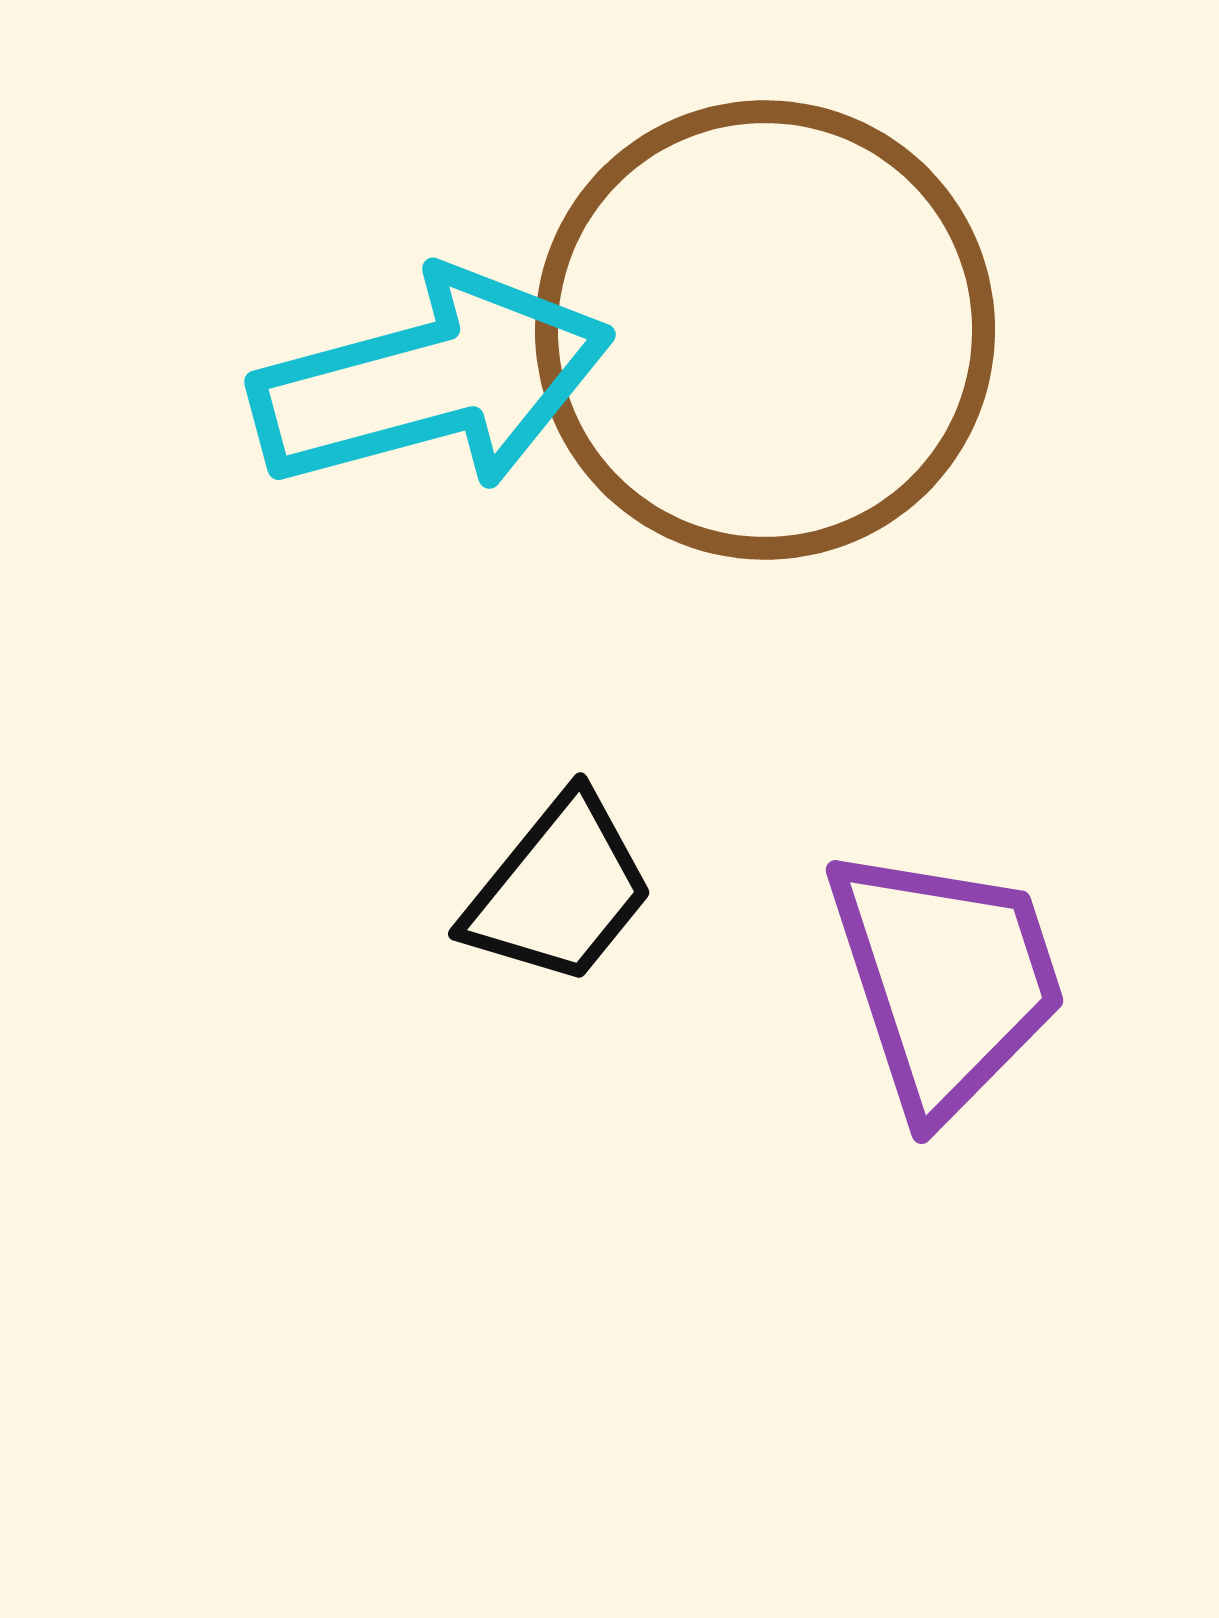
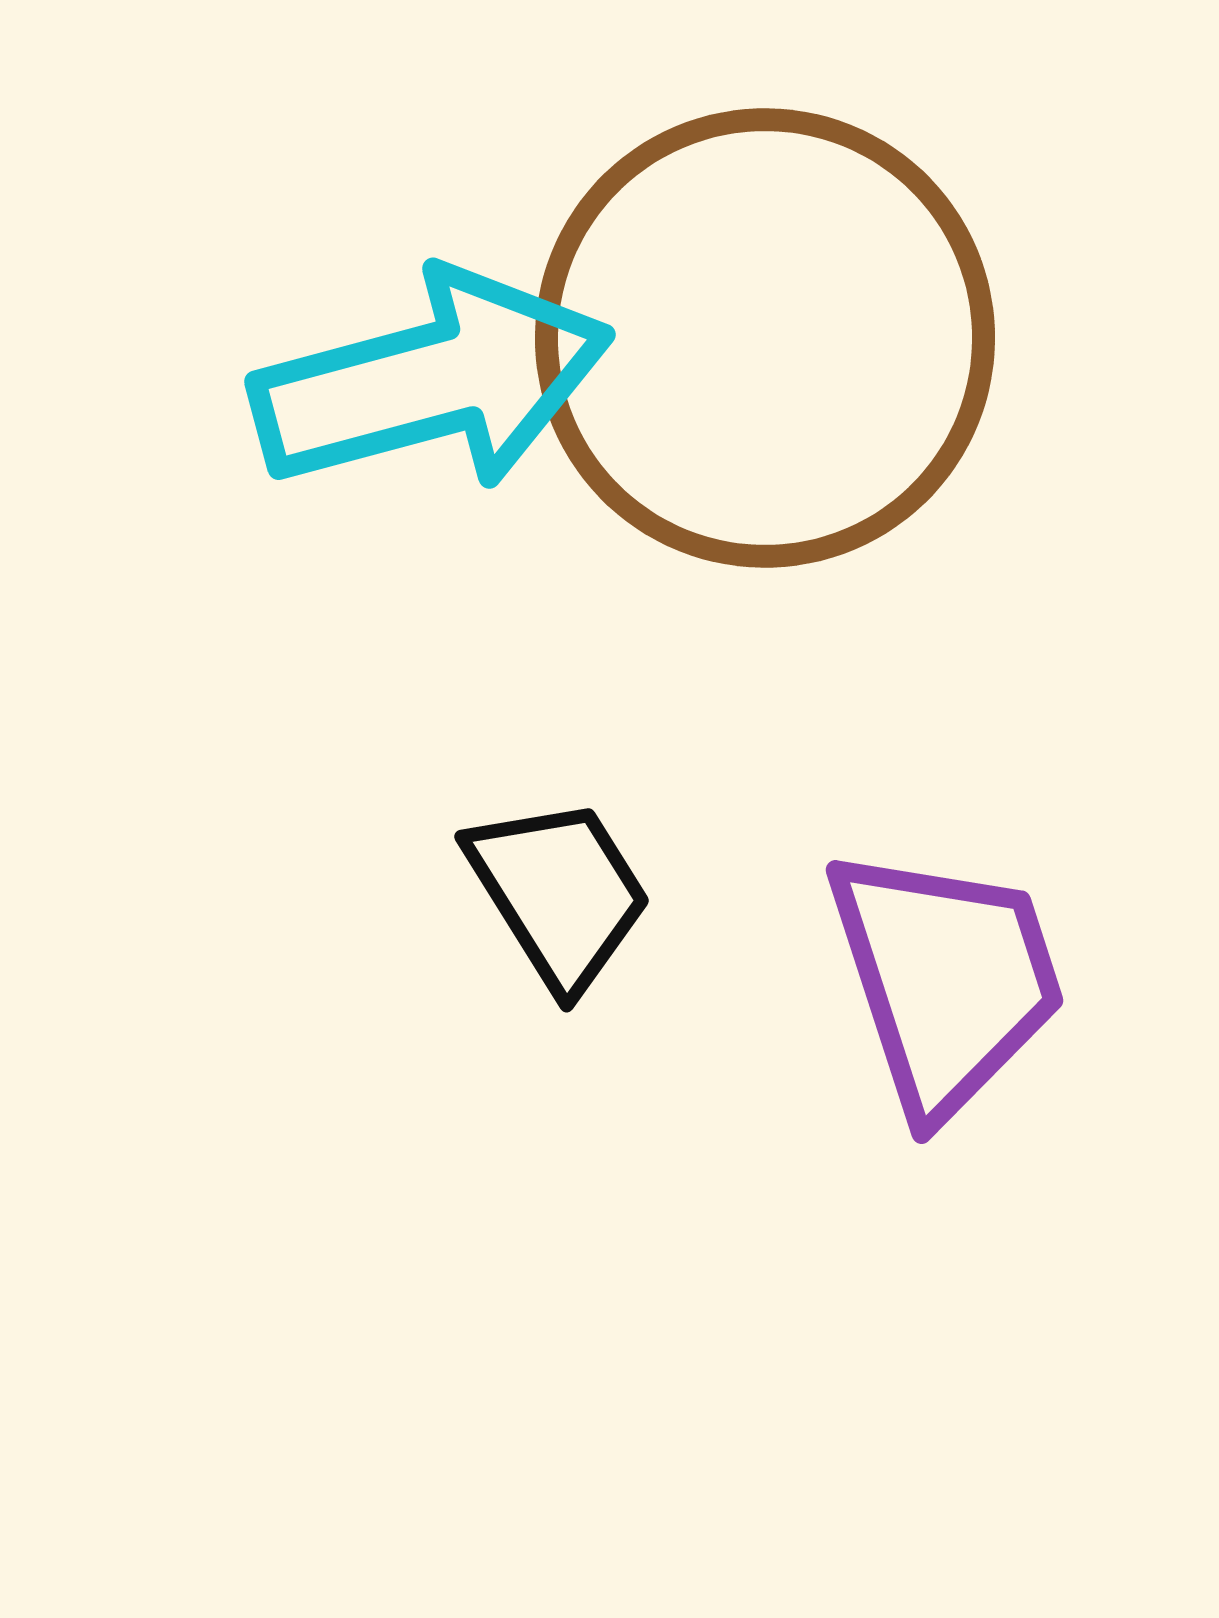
brown circle: moved 8 px down
black trapezoid: moved 3 px down; rotated 71 degrees counterclockwise
